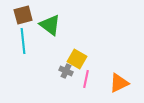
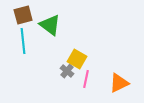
gray cross: moved 1 px right; rotated 16 degrees clockwise
